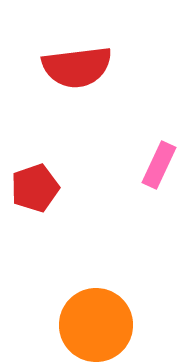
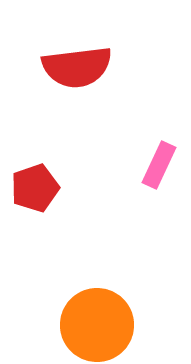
orange circle: moved 1 px right
